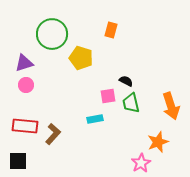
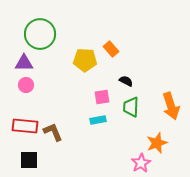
orange rectangle: moved 19 px down; rotated 56 degrees counterclockwise
green circle: moved 12 px left
yellow pentagon: moved 4 px right, 2 px down; rotated 15 degrees counterclockwise
purple triangle: rotated 18 degrees clockwise
pink square: moved 6 px left, 1 px down
green trapezoid: moved 4 px down; rotated 15 degrees clockwise
cyan rectangle: moved 3 px right, 1 px down
brown L-shape: moved 2 px up; rotated 65 degrees counterclockwise
orange star: moved 1 px left, 1 px down
black square: moved 11 px right, 1 px up
